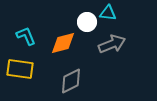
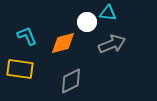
cyan L-shape: moved 1 px right
